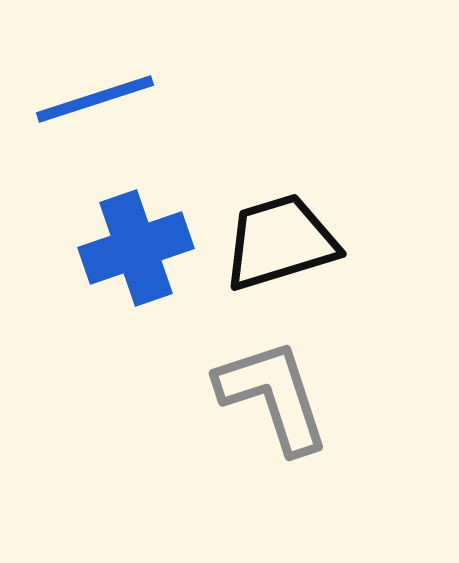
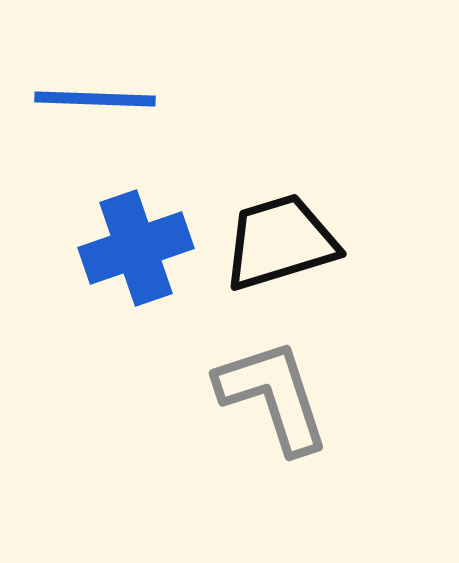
blue line: rotated 20 degrees clockwise
